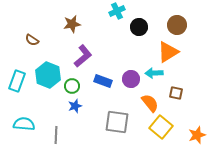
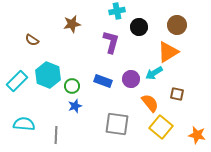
cyan cross: rotated 14 degrees clockwise
purple L-shape: moved 28 px right, 14 px up; rotated 35 degrees counterclockwise
cyan arrow: rotated 30 degrees counterclockwise
cyan rectangle: rotated 25 degrees clockwise
brown square: moved 1 px right, 1 px down
gray square: moved 2 px down
orange star: rotated 30 degrees clockwise
